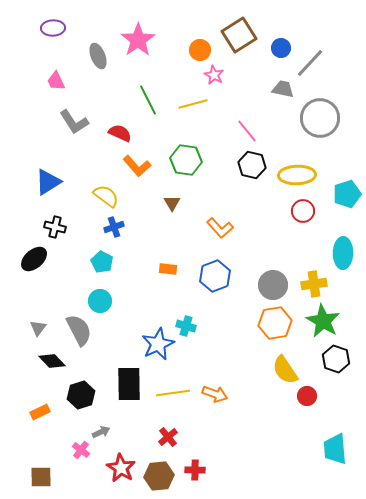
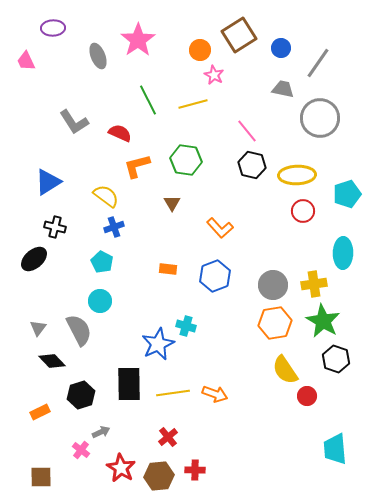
gray line at (310, 63): moved 8 px right; rotated 8 degrees counterclockwise
pink trapezoid at (56, 81): moved 30 px left, 20 px up
orange L-shape at (137, 166): rotated 116 degrees clockwise
